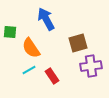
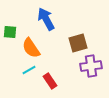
red rectangle: moved 2 px left, 5 px down
